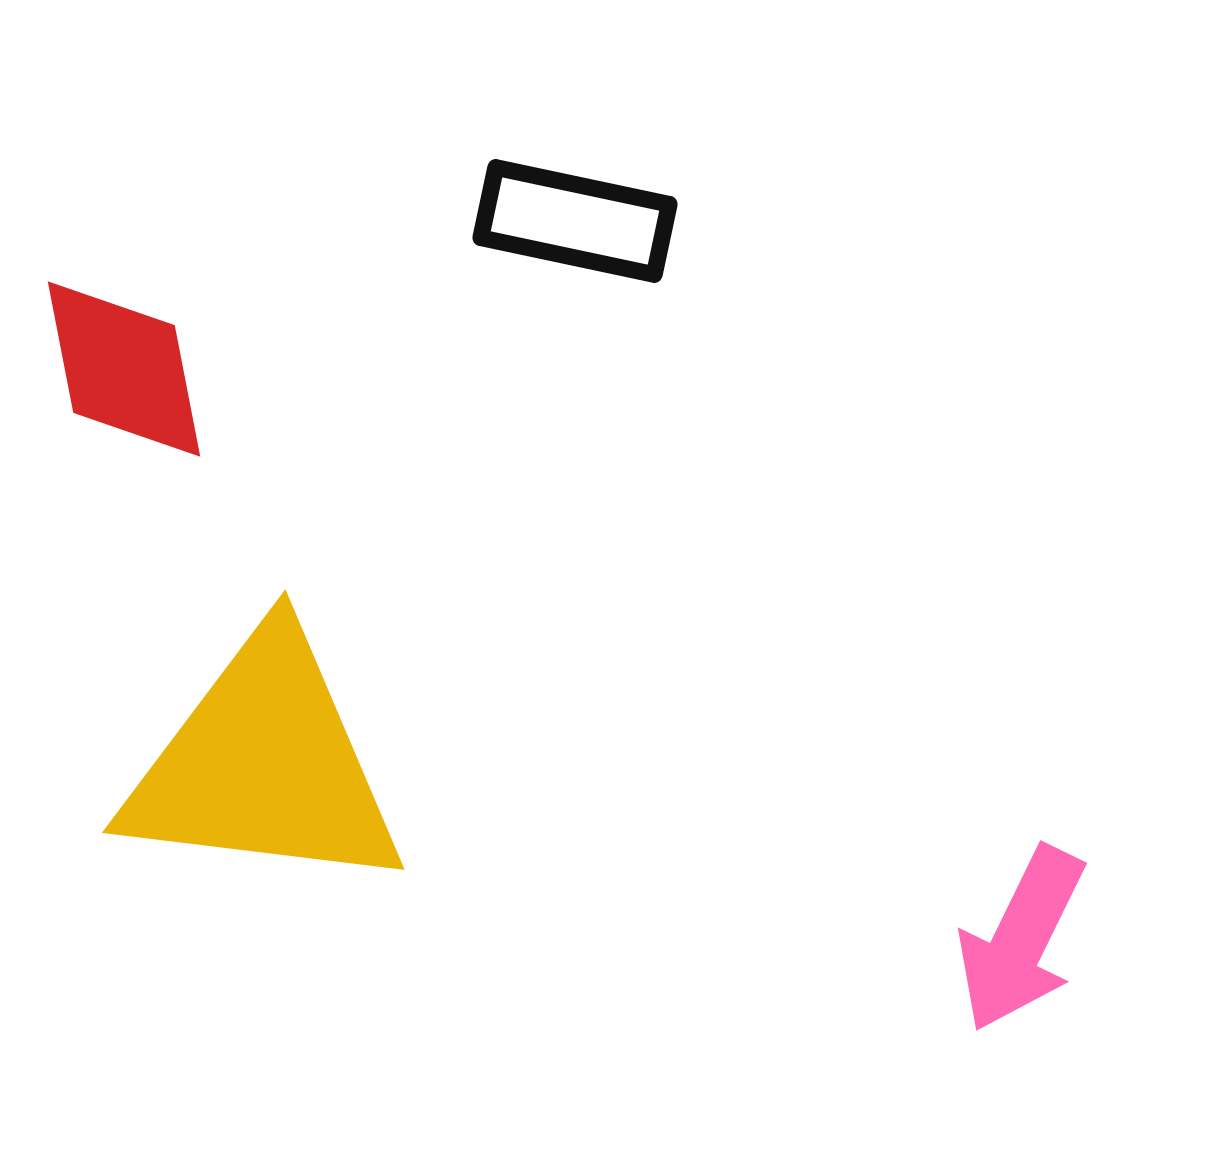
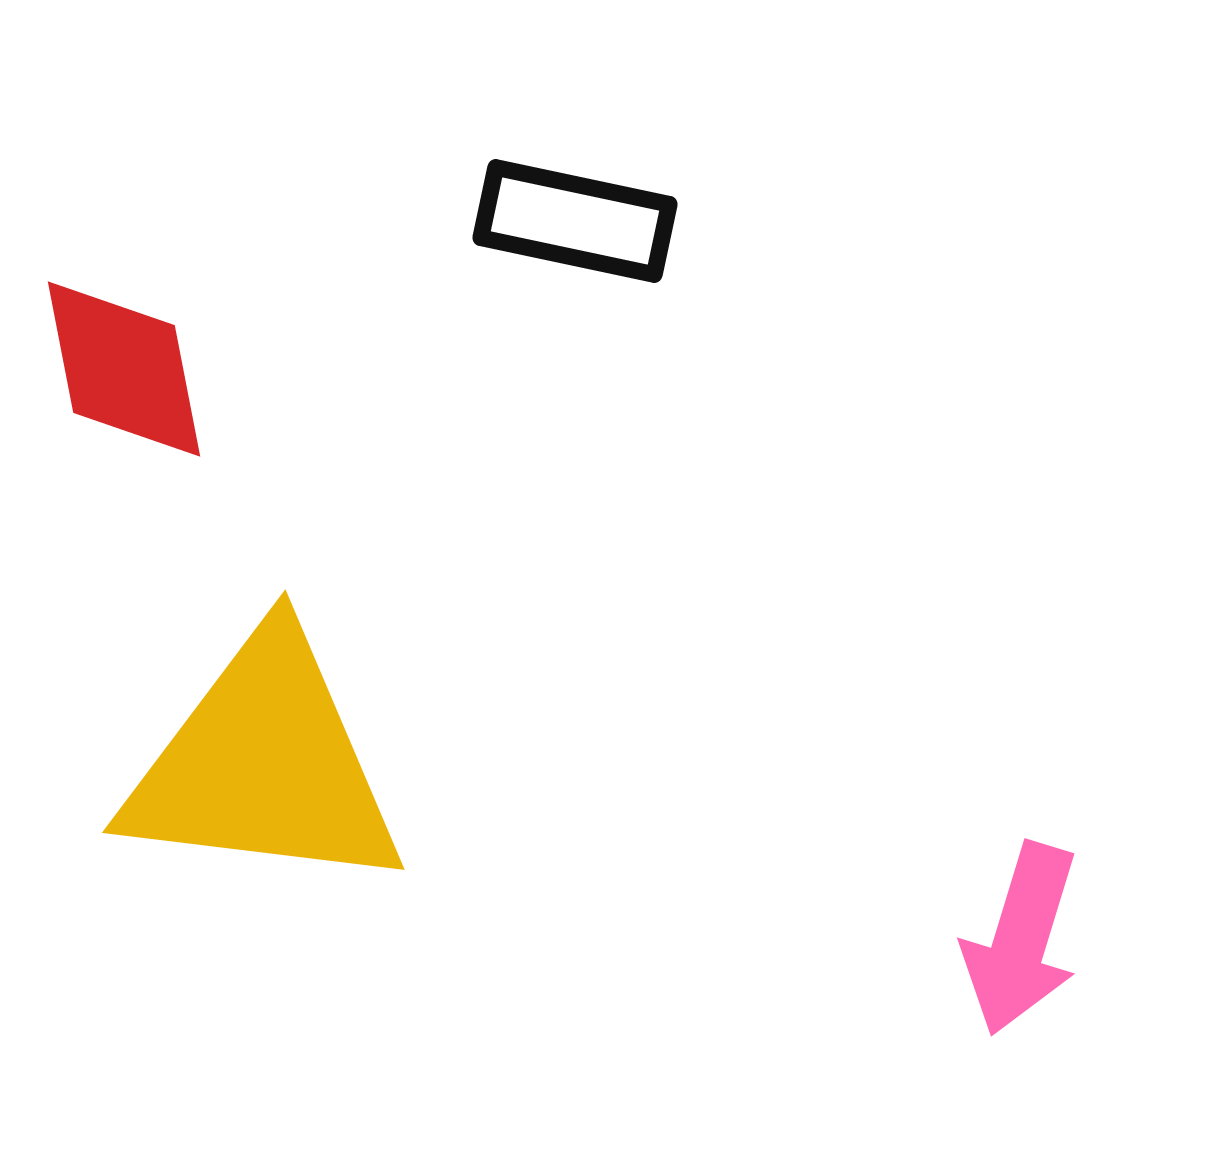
pink arrow: rotated 9 degrees counterclockwise
